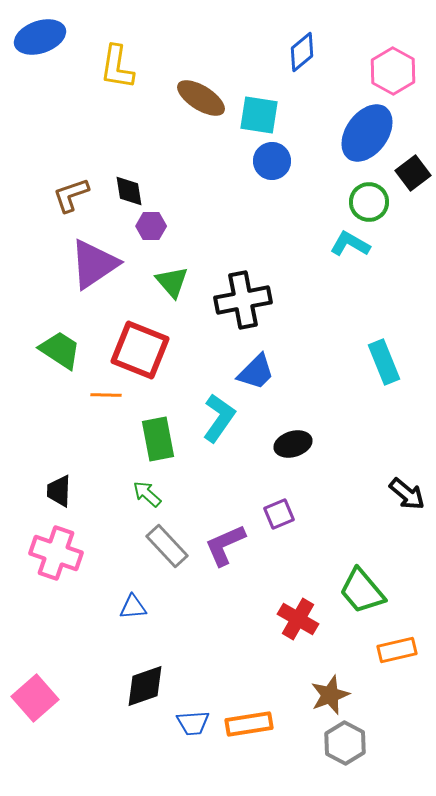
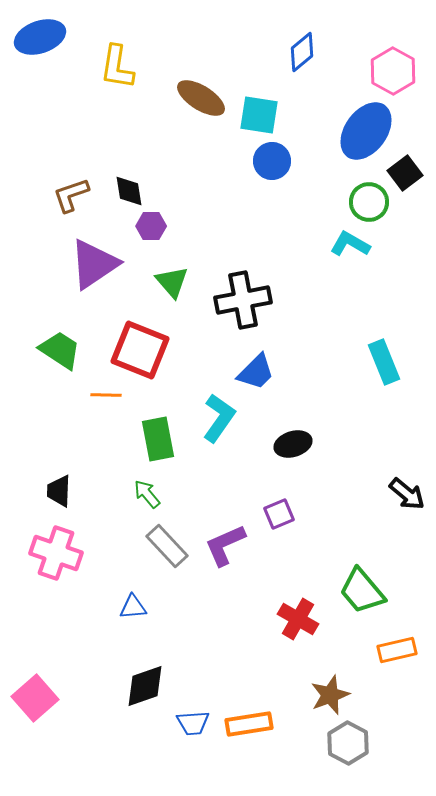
blue ellipse at (367, 133): moved 1 px left, 2 px up
black square at (413, 173): moved 8 px left
green arrow at (147, 494): rotated 8 degrees clockwise
gray hexagon at (345, 743): moved 3 px right
